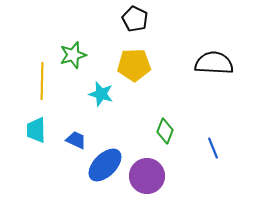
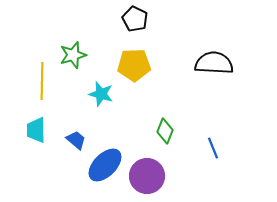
blue trapezoid: rotated 15 degrees clockwise
